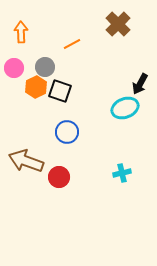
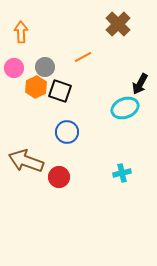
orange line: moved 11 px right, 13 px down
